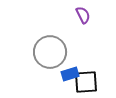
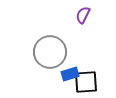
purple semicircle: rotated 126 degrees counterclockwise
